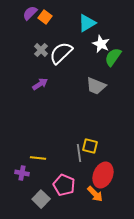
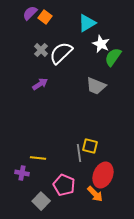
gray square: moved 2 px down
